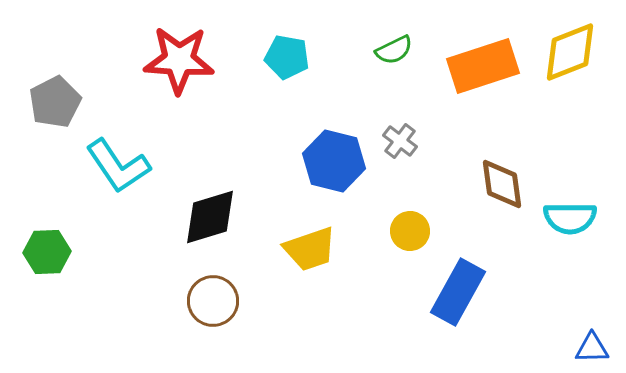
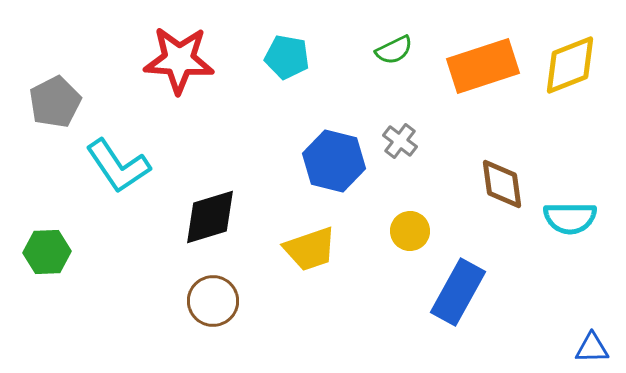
yellow diamond: moved 13 px down
